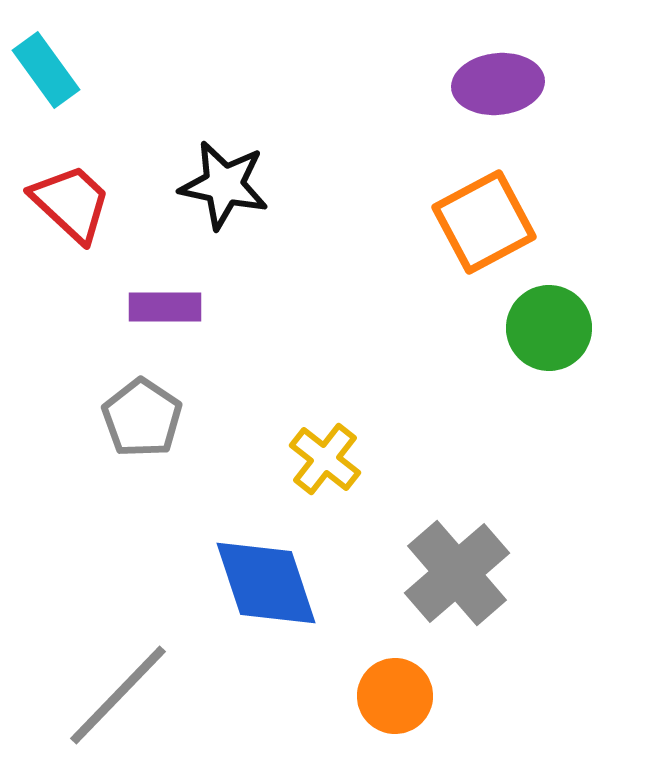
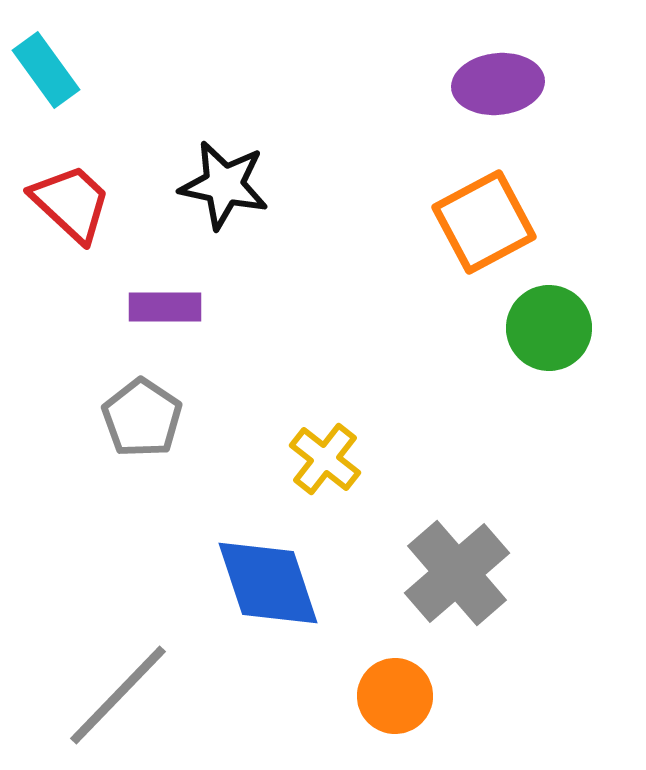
blue diamond: moved 2 px right
